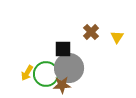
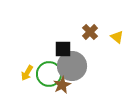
brown cross: moved 1 px left
yellow triangle: rotated 24 degrees counterclockwise
gray circle: moved 3 px right, 2 px up
green circle: moved 3 px right
brown star: rotated 24 degrees counterclockwise
